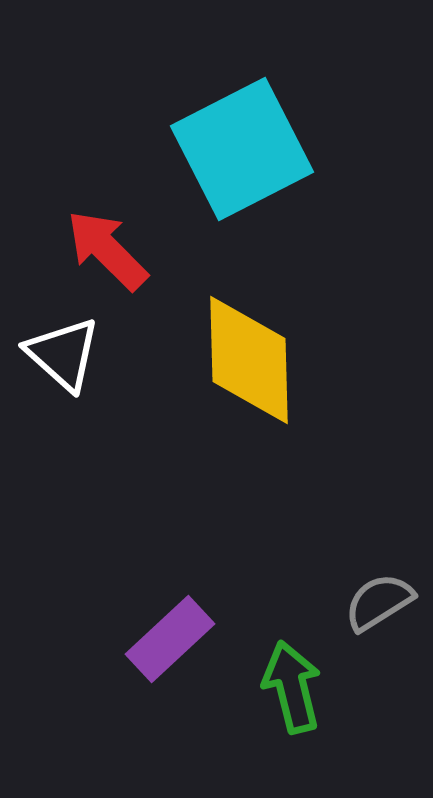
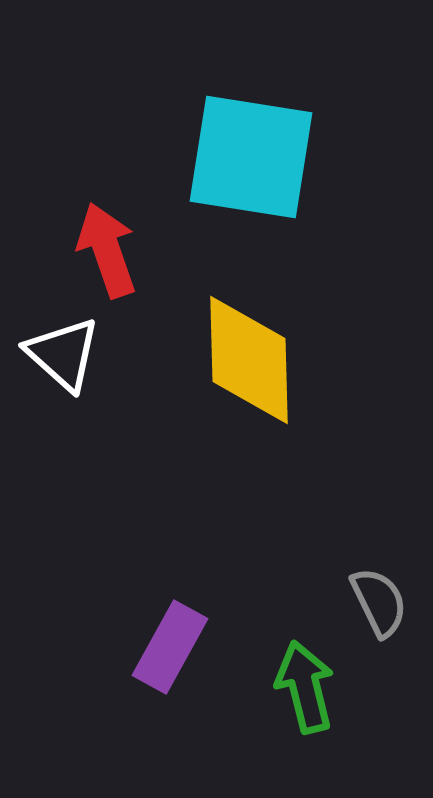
cyan square: moved 9 px right, 8 px down; rotated 36 degrees clockwise
red arrow: rotated 26 degrees clockwise
gray semicircle: rotated 96 degrees clockwise
purple rectangle: moved 8 px down; rotated 18 degrees counterclockwise
green arrow: moved 13 px right
